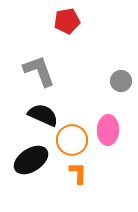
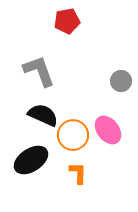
pink ellipse: rotated 40 degrees counterclockwise
orange circle: moved 1 px right, 5 px up
